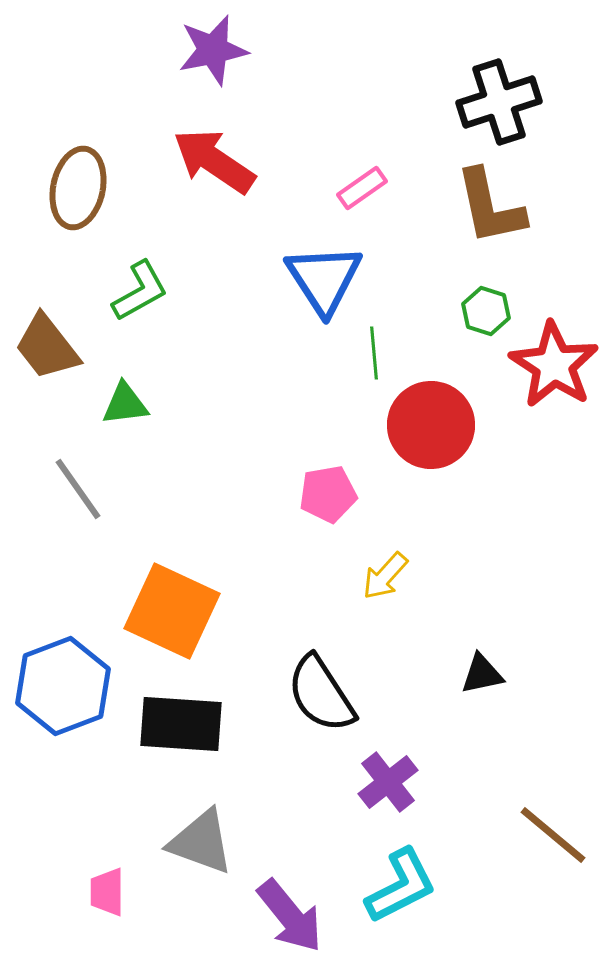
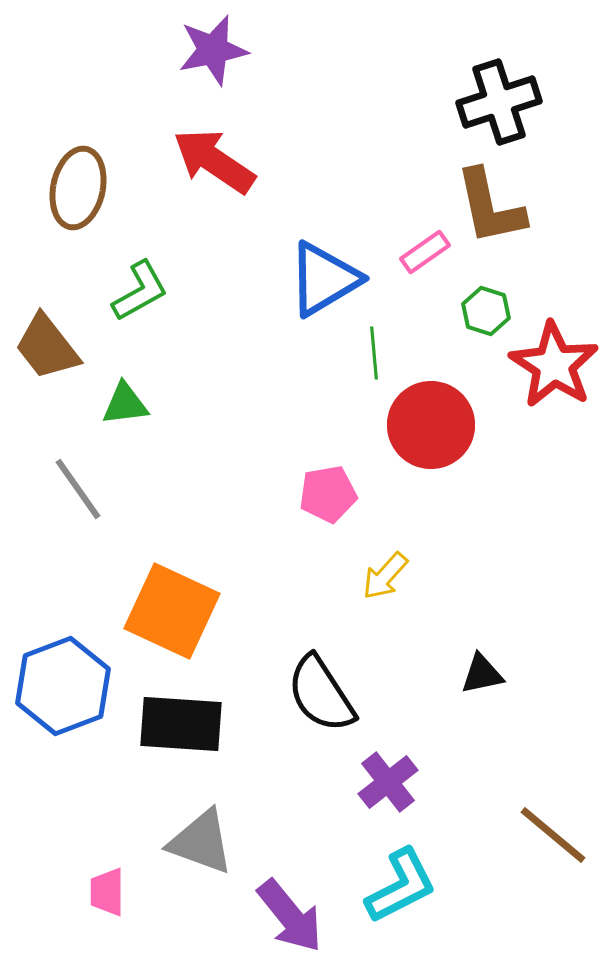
pink rectangle: moved 63 px right, 64 px down
blue triangle: rotated 32 degrees clockwise
